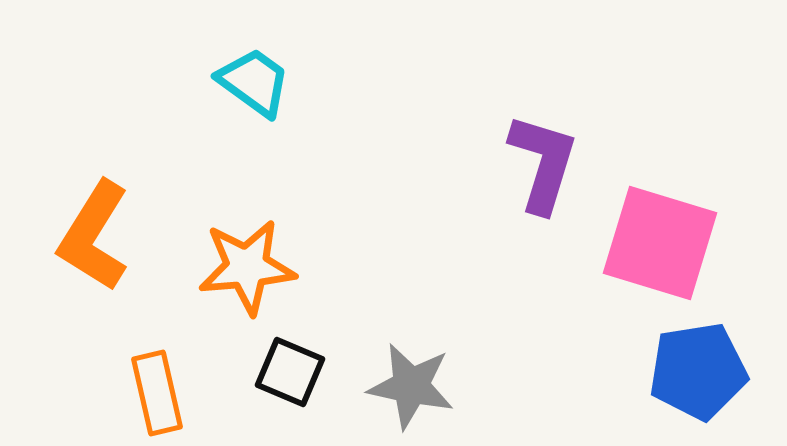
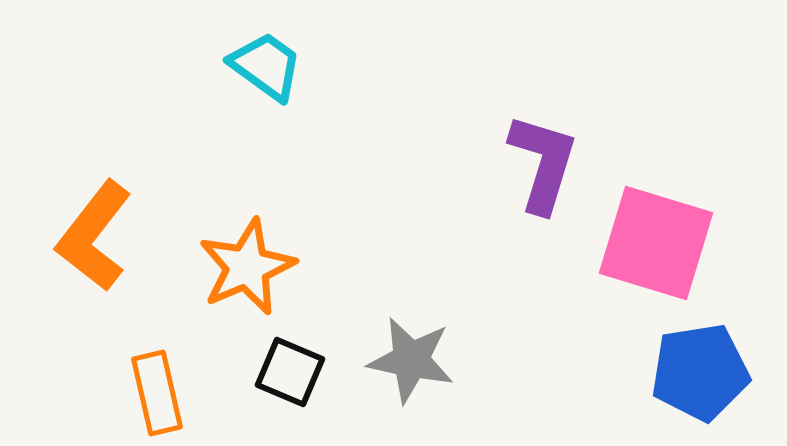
cyan trapezoid: moved 12 px right, 16 px up
orange L-shape: rotated 6 degrees clockwise
pink square: moved 4 px left
orange star: rotated 18 degrees counterclockwise
blue pentagon: moved 2 px right, 1 px down
gray star: moved 26 px up
